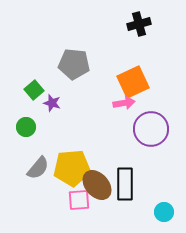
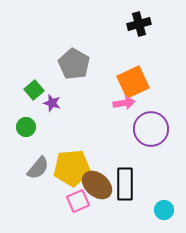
gray pentagon: rotated 24 degrees clockwise
brown ellipse: rotated 8 degrees counterclockwise
pink square: moved 1 px left, 1 px down; rotated 20 degrees counterclockwise
cyan circle: moved 2 px up
